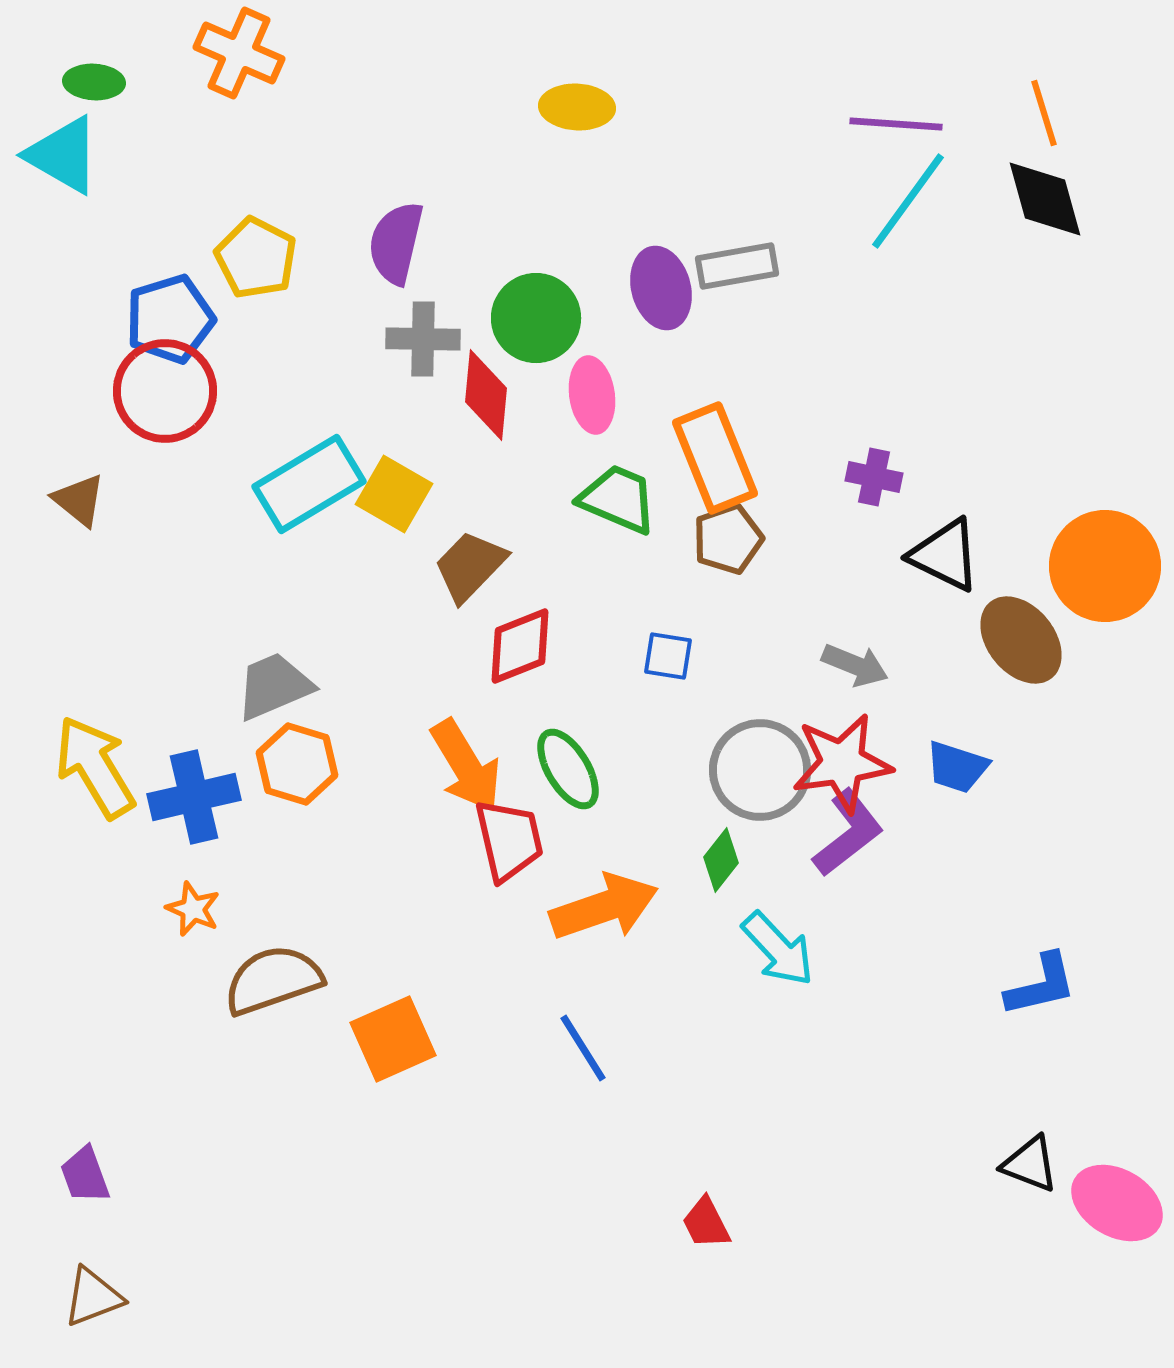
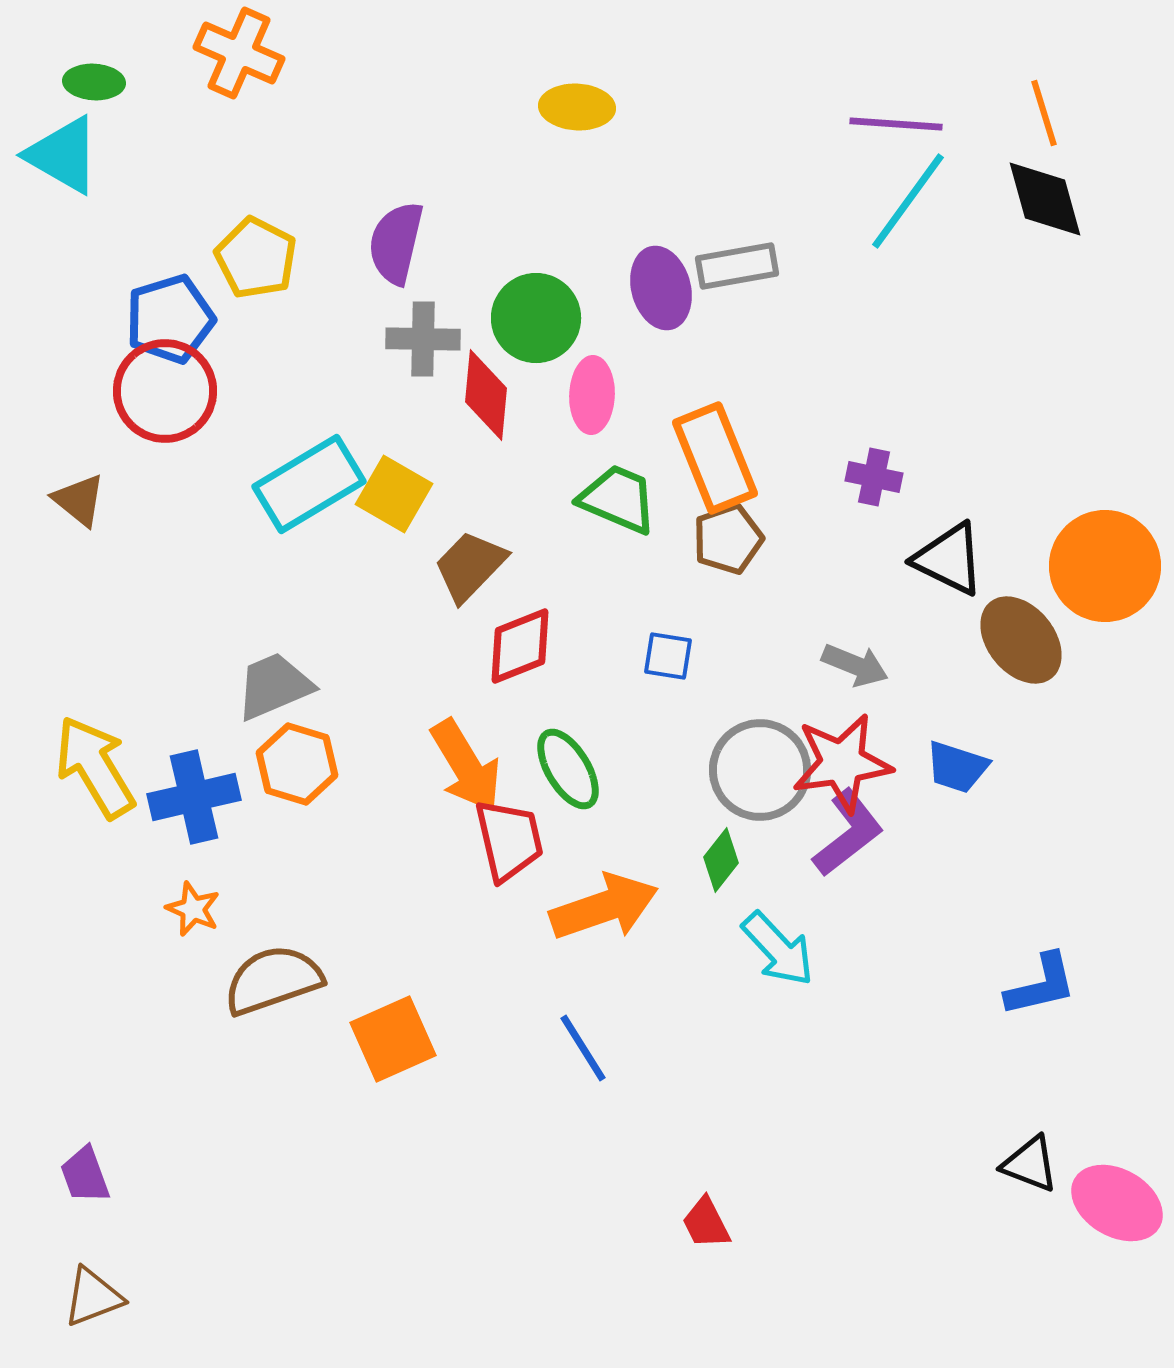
pink ellipse at (592, 395): rotated 10 degrees clockwise
black triangle at (945, 555): moved 4 px right, 4 px down
